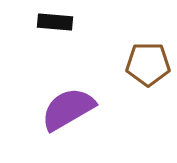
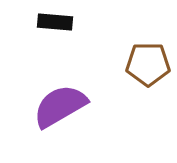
purple semicircle: moved 8 px left, 3 px up
